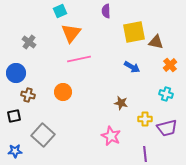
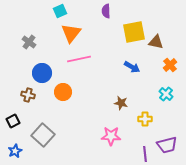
blue circle: moved 26 px right
cyan cross: rotated 24 degrees clockwise
black square: moved 1 px left, 5 px down; rotated 16 degrees counterclockwise
purple trapezoid: moved 17 px down
pink star: rotated 24 degrees counterclockwise
blue star: rotated 24 degrees counterclockwise
